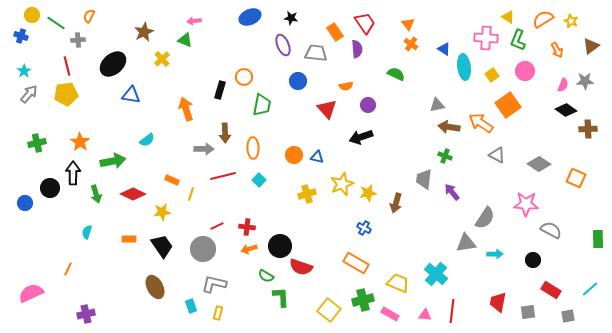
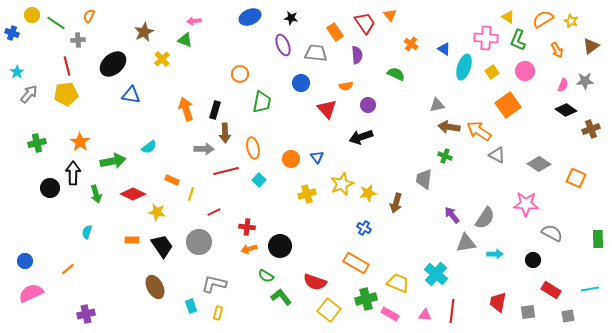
orange triangle at (408, 24): moved 18 px left, 9 px up
blue cross at (21, 36): moved 9 px left, 3 px up
purple semicircle at (357, 49): moved 6 px down
cyan ellipse at (464, 67): rotated 25 degrees clockwise
cyan star at (24, 71): moved 7 px left, 1 px down
yellow square at (492, 75): moved 3 px up
orange circle at (244, 77): moved 4 px left, 3 px up
blue circle at (298, 81): moved 3 px right, 2 px down
black rectangle at (220, 90): moved 5 px left, 20 px down
green trapezoid at (262, 105): moved 3 px up
orange arrow at (481, 123): moved 2 px left, 8 px down
brown cross at (588, 129): moved 3 px right; rotated 18 degrees counterclockwise
cyan semicircle at (147, 140): moved 2 px right, 7 px down
orange ellipse at (253, 148): rotated 10 degrees counterclockwise
orange circle at (294, 155): moved 3 px left, 4 px down
blue triangle at (317, 157): rotated 40 degrees clockwise
red line at (223, 176): moved 3 px right, 5 px up
purple arrow at (452, 192): moved 23 px down
blue circle at (25, 203): moved 58 px down
yellow star at (162, 212): moved 5 px left; rotated 18 degrees clockwise
red line at (217, 226): moved 3 px left, 14 px up
gray semicircle at (551, 230): moved 1 px right, 3 px down
orange rectangle at (129, 239): moved 3 px right, 1 px down
gray circle at (203, 249): moved 4 px left, 7 px up
red semicircle at (301, 267): moved 14 px right, 15 px down
orange line at (68, 269): rotated 24 degrees clockwise
cyan line at (590, 289): rotated 30 degrees clockwise
green L-shape at (281, 297): rotated 35 degrees counterclockwise
green cross at (363, 300): moved 3 px right, 1 px up
